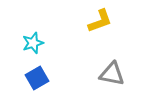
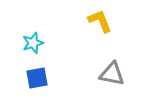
yellow L-shape: rotated 92 degrees counterclockwise
blue square: rotated 20 degrees clockwise
